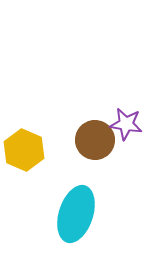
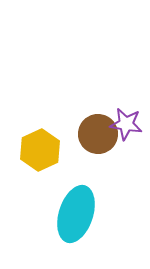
brown circle: moved 3 px right, 6 px up
yellow hexagon: moved 16 px right; rotated 12 degrees clockwise
